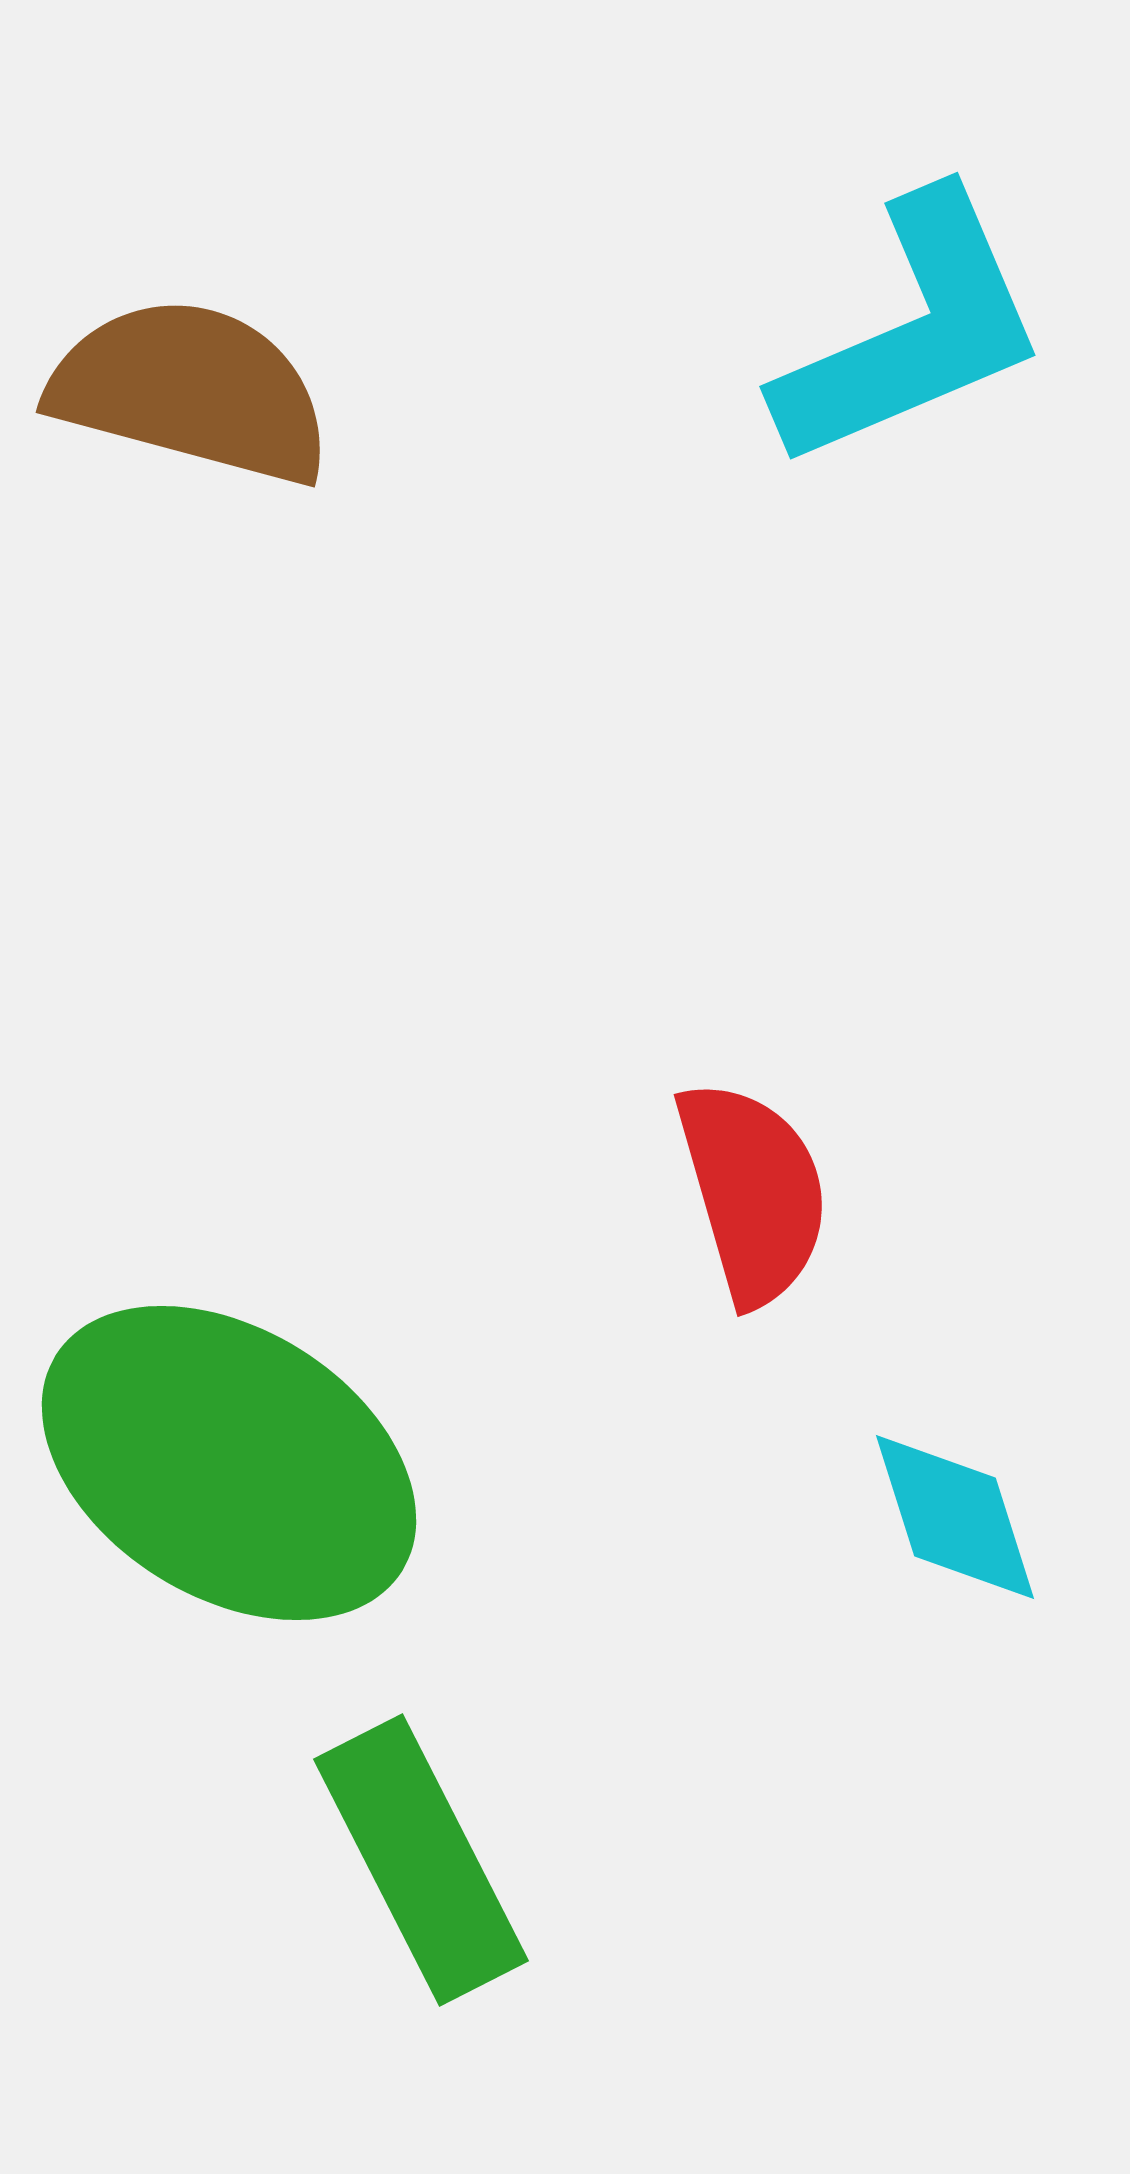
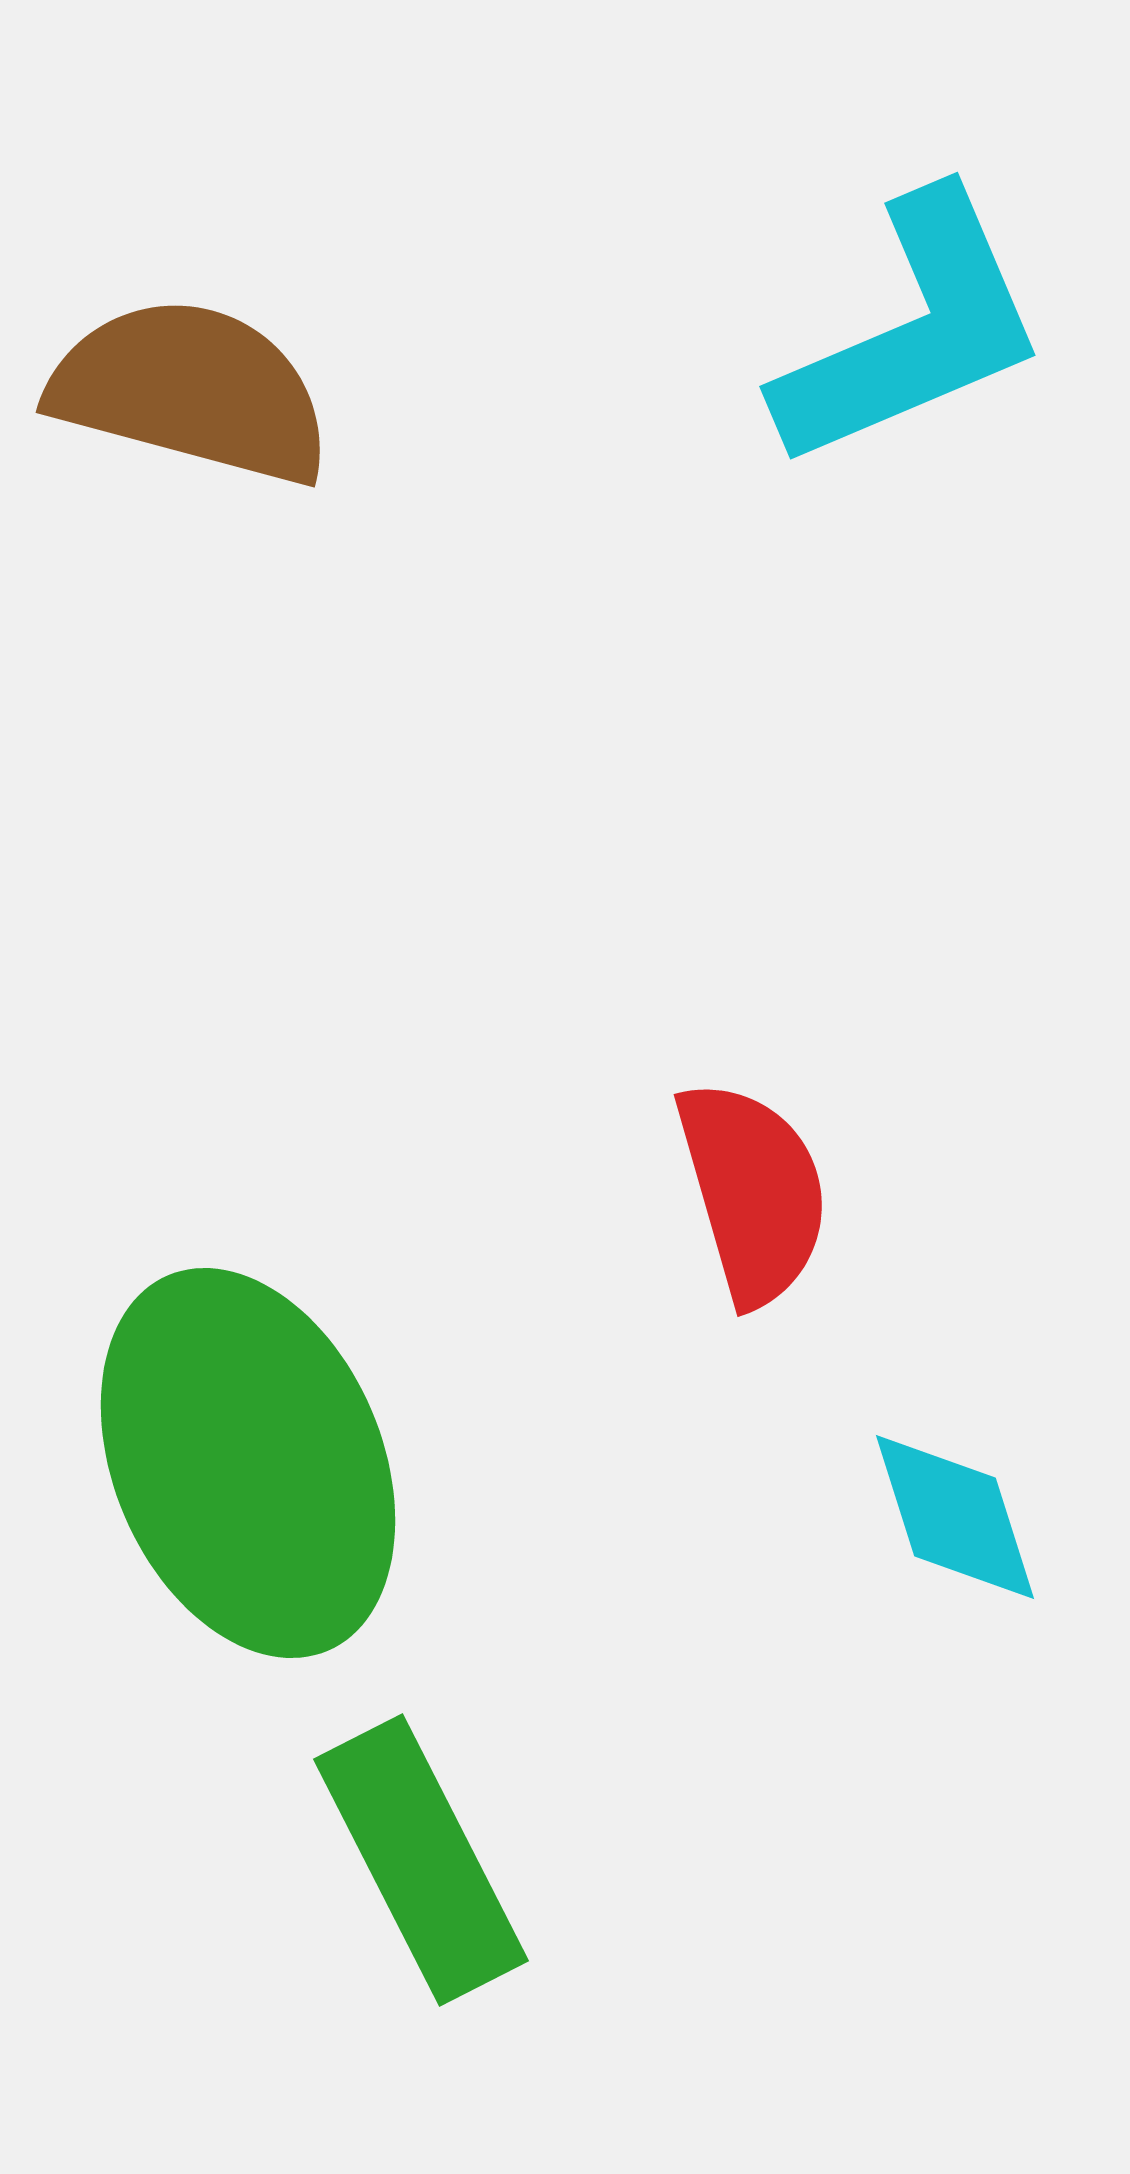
green ellipse: moved 19 px right; rotated 35 degrees clockwise
